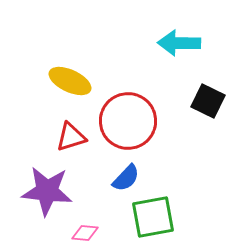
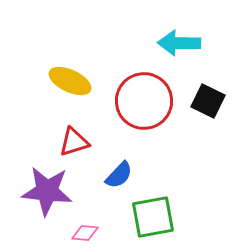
red circle: moved 16 px right, 20 px up
red triangle: moved 3 px right, 5 px down
blue semicircle: moved 7 px left, 3 px up
